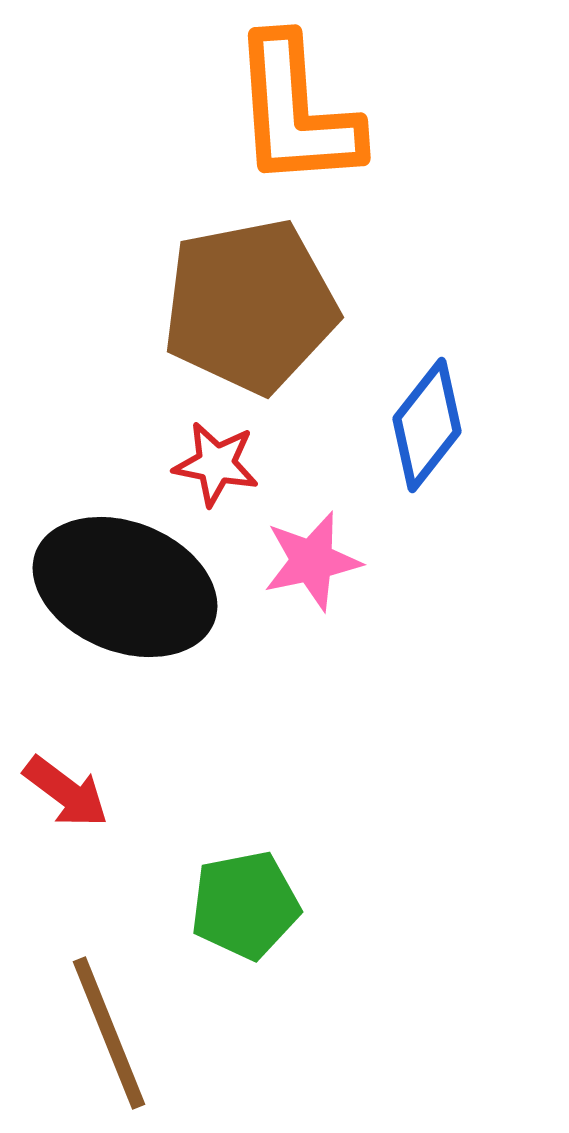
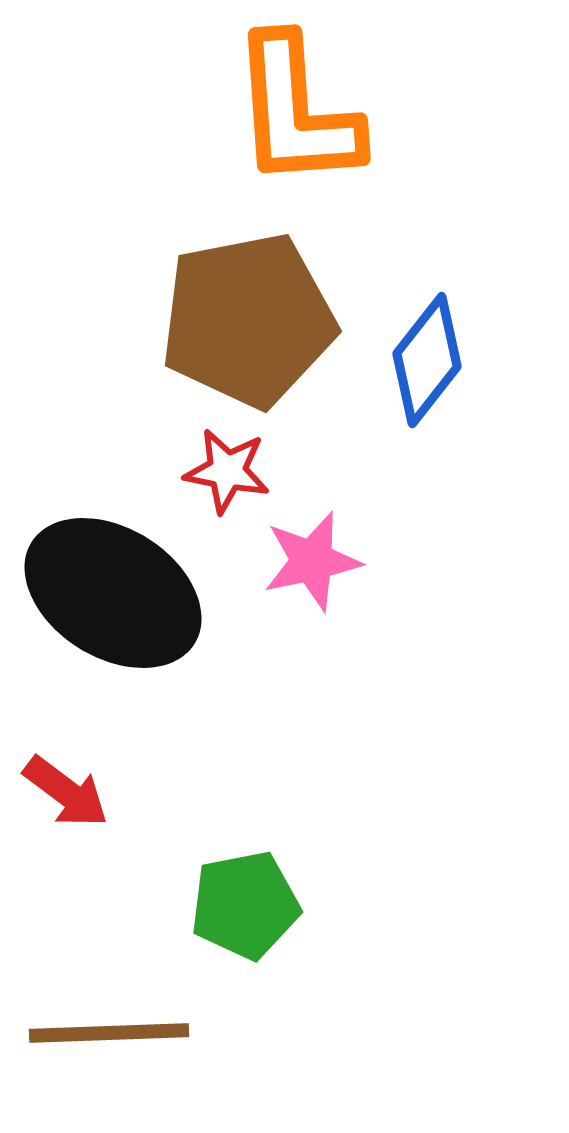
brown pentagon: moved 2 px left, 14 px down
blue diamond: moved 65 px up
red star: moved 11 px right, 7 px down
black ellipse: moved 12 px left, 6 px down; rotated 10 degrees clockwise
brown line: rotated 70 degrees counterclockwise
